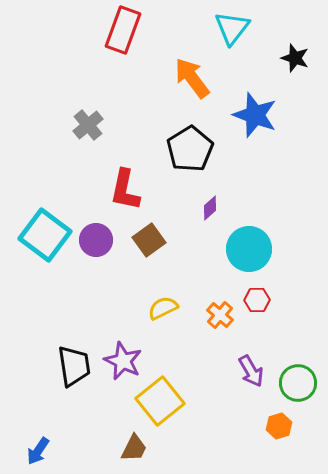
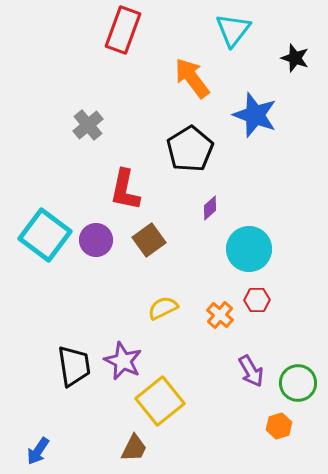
cyan triangle: moved 1 px right, 2 px down
